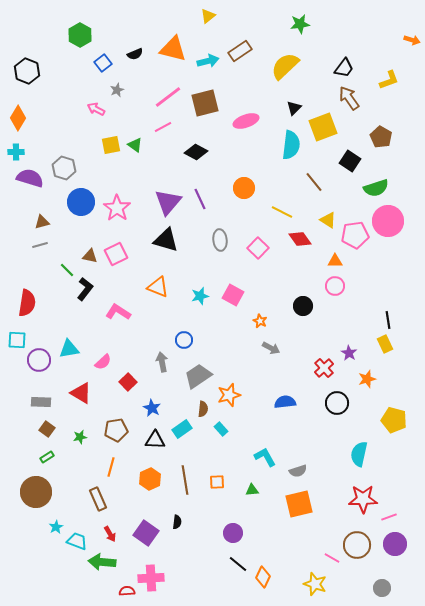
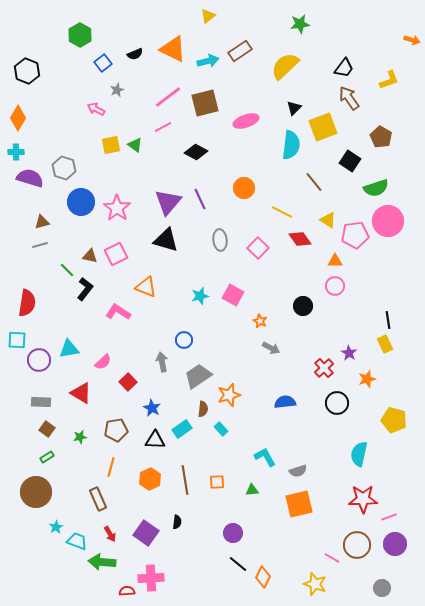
orange triangle at (173, 49): rotated 12 degrees clockwise
orange triangle at (158, 287): moved 12 px left
